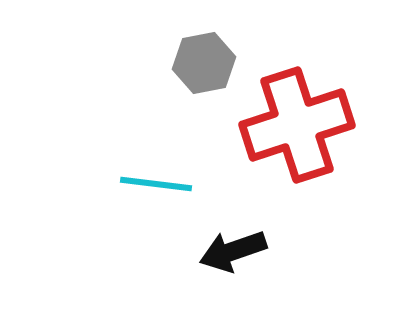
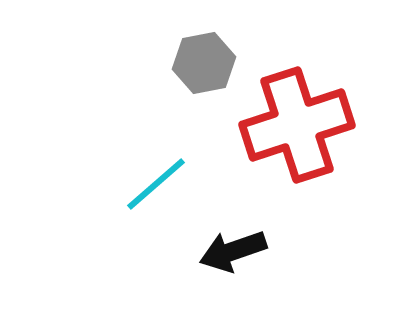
cyan line: rotated 48 degrees counterclockwise
